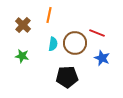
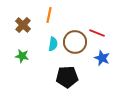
brown circle: moved 1 px up
